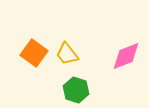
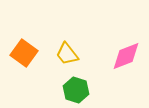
orange square: moved 10 px left
